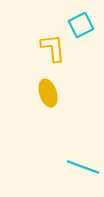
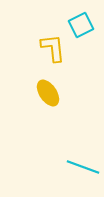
yellow ellipse: rotated 16 degrees counterclockwise
